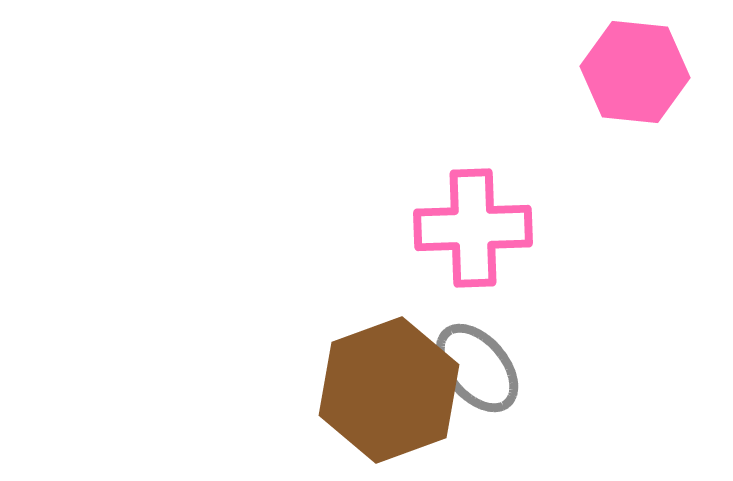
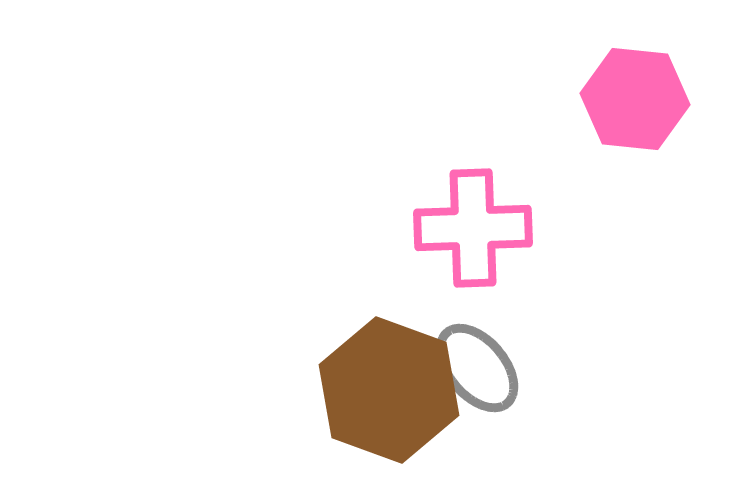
pink hexagon: moved 27 px down
brown hexagon: rotated 20 degrees counterclockwise
